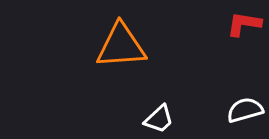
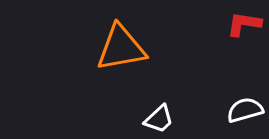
orange triangle: moved 2 px down; rotated 6 degrees counterclockwise
